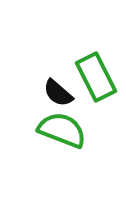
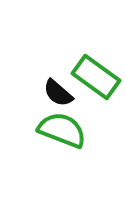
green rectangle: rotated 27 degrees counterclockwise
